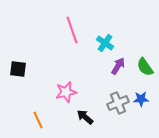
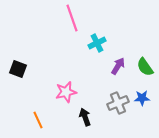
pink line: moved 12 px up
cyan cross: moved 8 px left; rotated 30 degrees clockwise
black square: rotated 12 degrees clockwise
blue star: moved 1 px right, 1 px up
black arrow: rotated 30 degrees clockwise
